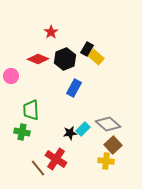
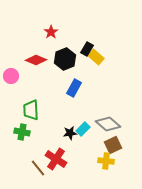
red diamond: moved 2 px left, 1 px down
brown square: rotated 18 degrees clockwise
